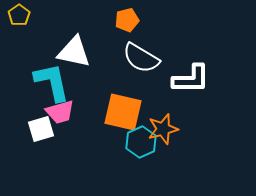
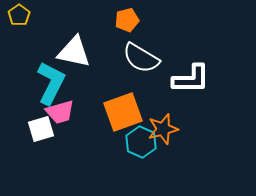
cyan L-shape: moved 1 px left, 1 px down; rotated 39 degrees clockwise
orange square: rotated 33 degrees counterclockwise
cyan hexagon: rotated 12 degrees counterclockwise
